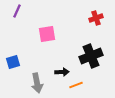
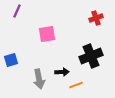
blue square: moved 2 px left, 2 px up
gray arrow: moved 2 px right, 4 px up
